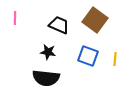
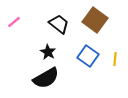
pink line: moved 1 px left, 4 px down; rotated 48 degrees clockwise
black trapezoid: moved 1 px up; rotated 15 degrees clockwise
black star: rotated 21 degrees clockwise
blue square: rotated 15 degrees clockwise
black semicircle: rotated 36 degrees counterclockwise
